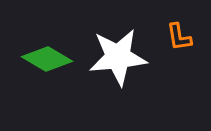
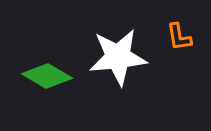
green diamond: moved 17 px down
